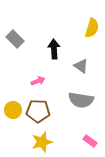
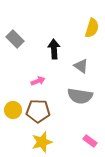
gray semicircle: moved 1 px left, 4 px up
